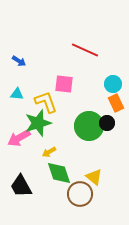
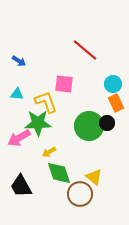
red line: rotated 16 degrees clockwise
green star: rotated 16 degrees clockwise
